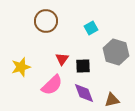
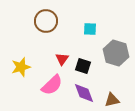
cyan square: moved 1 px left, 1 px down; rotated 32 degrees clockwise
gray hexagon: moved 1 px down
black square: rotated 21 degrees clockwise
